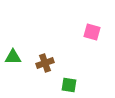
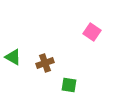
pink square: rotated 18 degrees clockwise
green triangle: rotated 30 degrees clockwise
